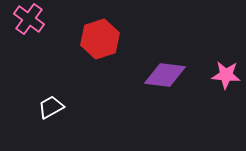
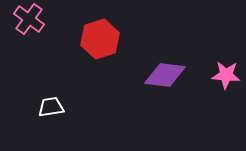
white trapezoid: rotated 20 degrees clockwise
